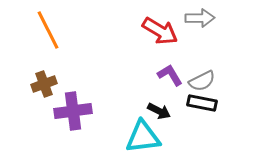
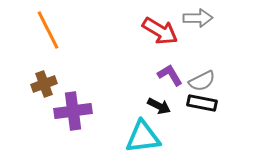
gray arrow: moved 2 px left
black arrow: moved 5 px up
